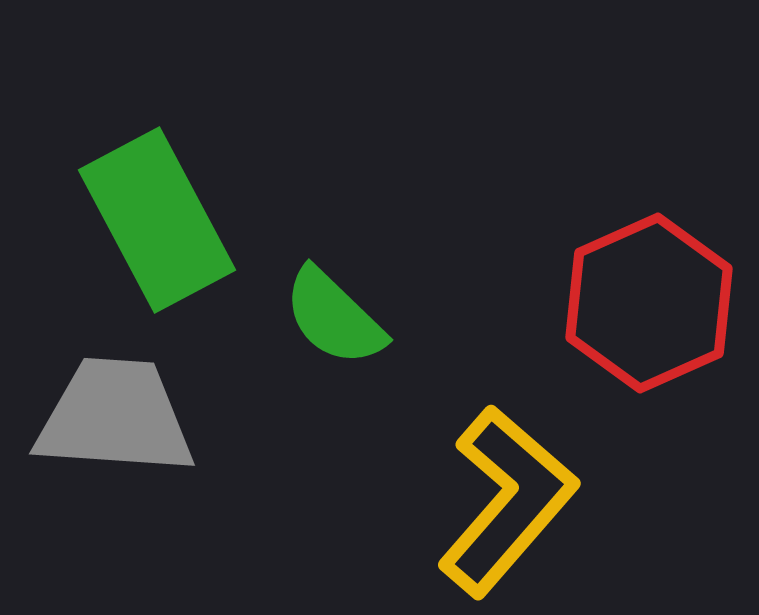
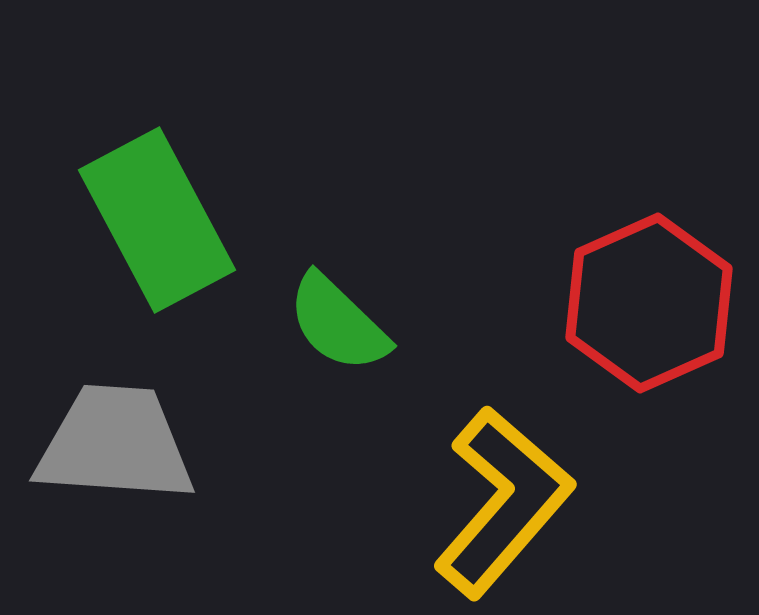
green semicircle: moved 4 px right, 6 px down
gray trapezoid: moved 27 px down
yellow L-shape: moved 4 px left, 1 px down
